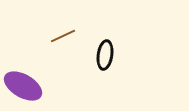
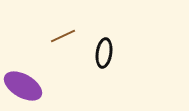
black ellipse: moved 1 px left, 2 px up
